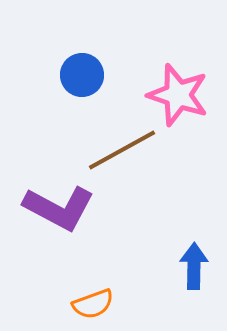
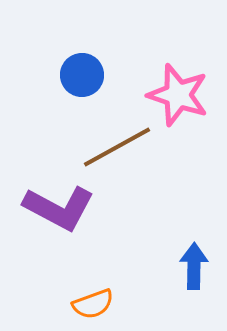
brown line: moved 5 px left, 3 px up
